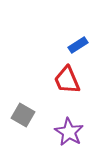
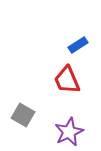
purple star: rotated 16 degrees clockwise
